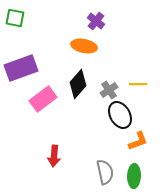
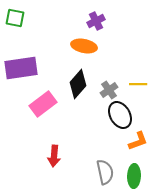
purple cross: rotated 24 degrees clockwise
purple rectangle: rotated 12 degrees clockwise
pink rectangle: moved 5 px down
